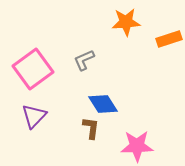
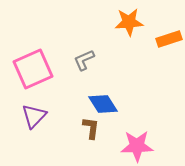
orange star: moved 3 px right
pink square: rotated 12 degrees clockwise
